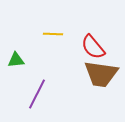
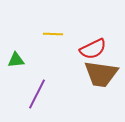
red semicircle: moved 2 px down; rotated 76 degrees counterclockwise
